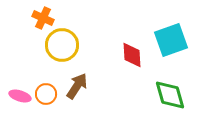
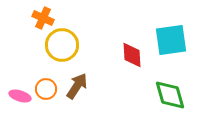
cyan square: rotated 12 degrees clockwise
orange circle: moved 5 px up
